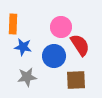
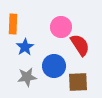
blue star: moved 2 px right; rotated 30 degrees clockwise
blue circle: moved 10 px down
brown square: moved 2 px right, 2 px down
